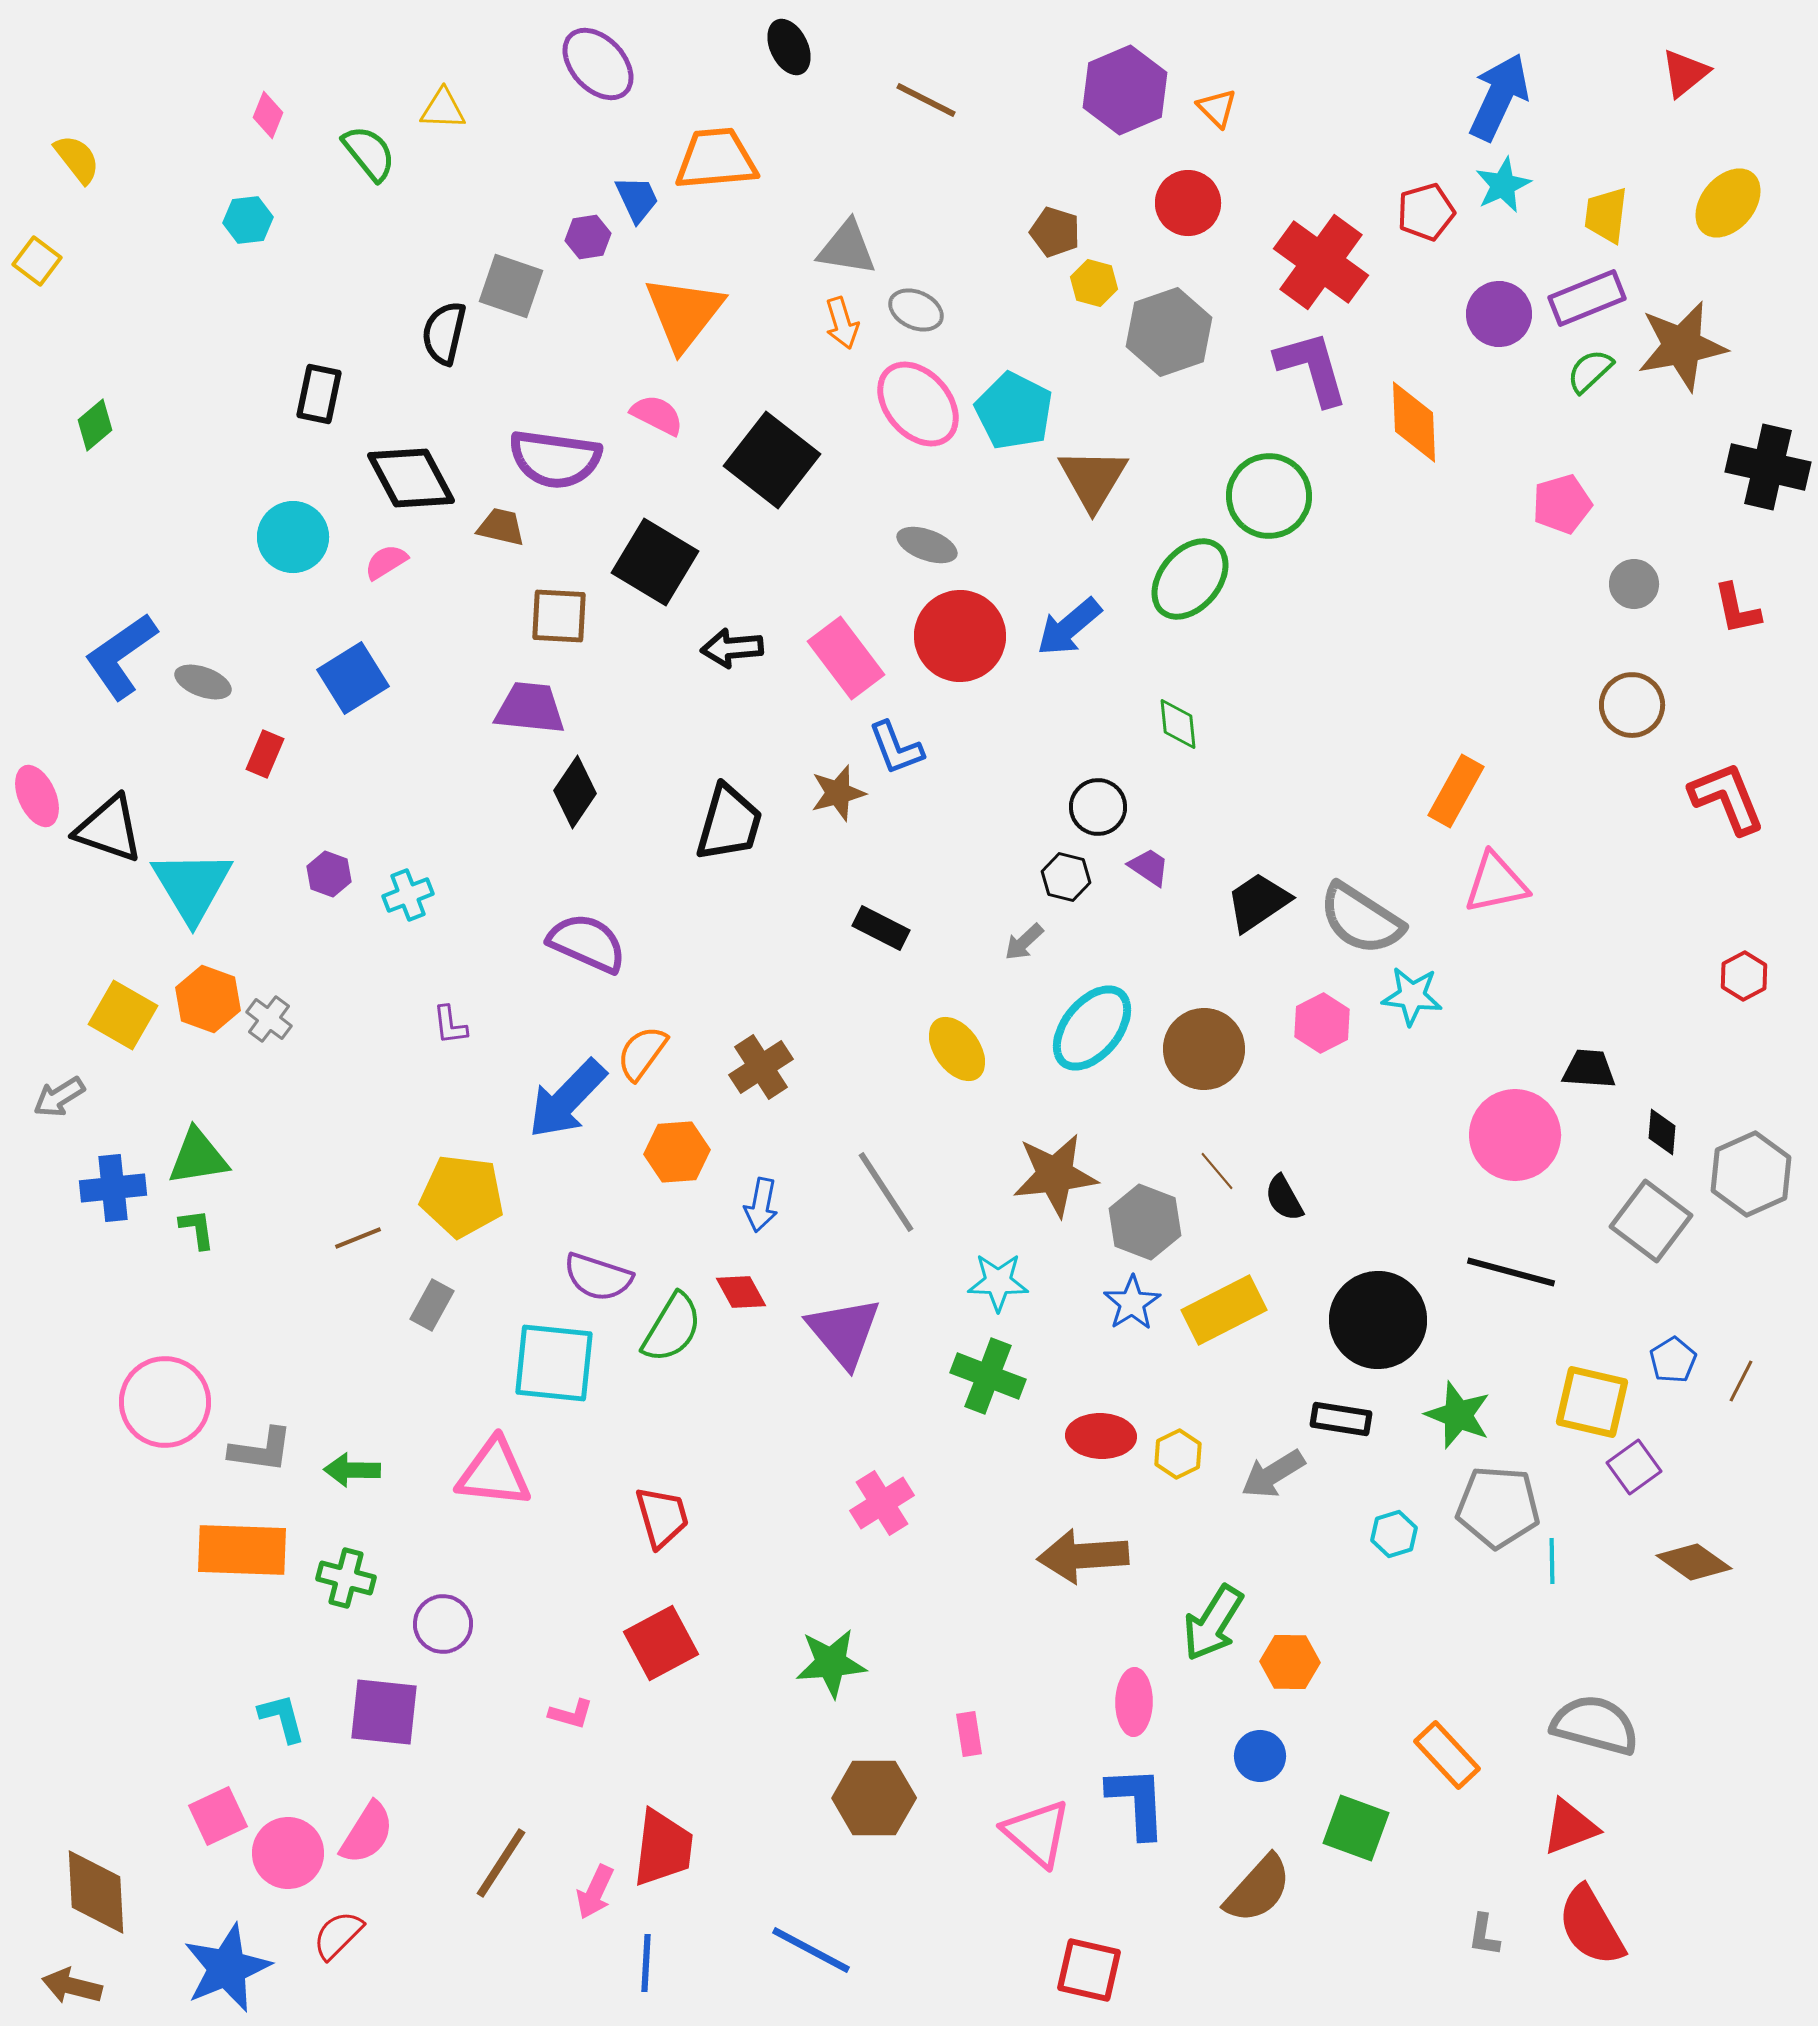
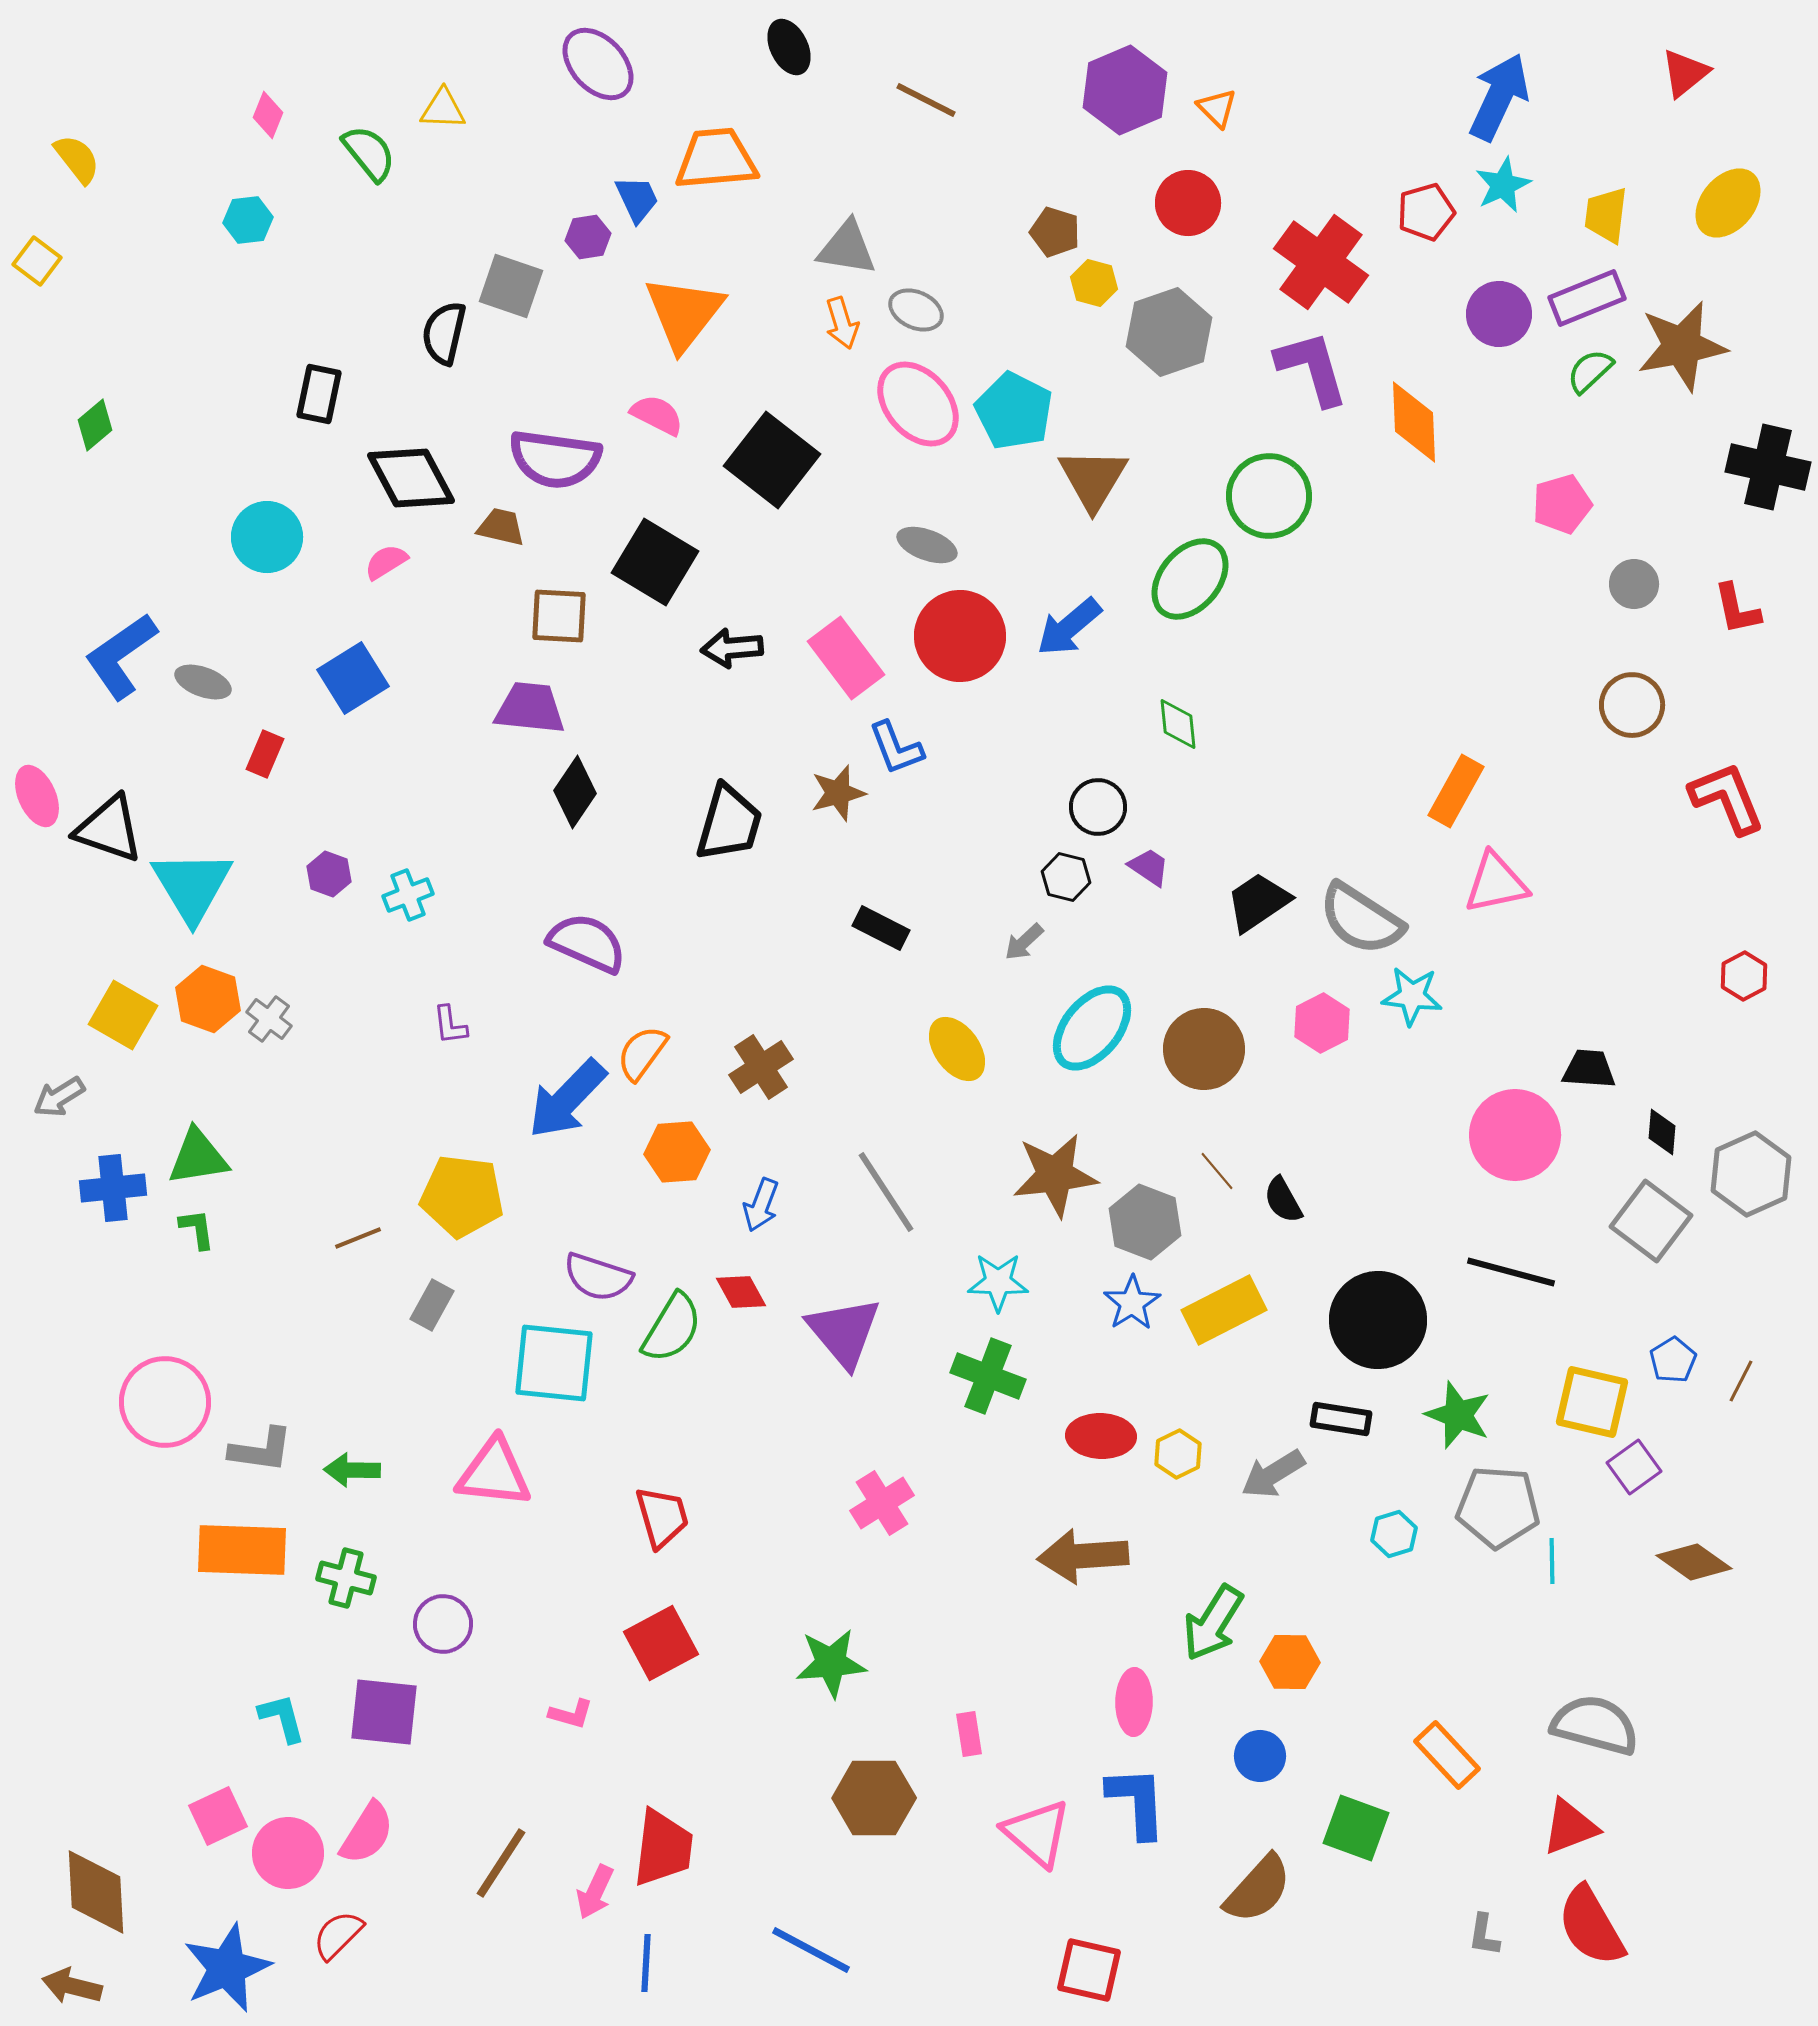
cyan circle at (293, 537): moved 26 px left
black semicircle at (1284, 1198): moved 1 px left, 2 px down
blue arrow at (761, 1205): rotated 10 degrees clockwise
